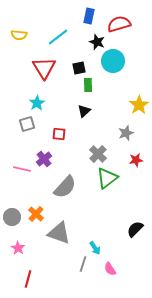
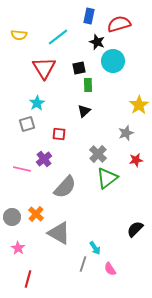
gray triangle: rotated 10 degrees clockwise
